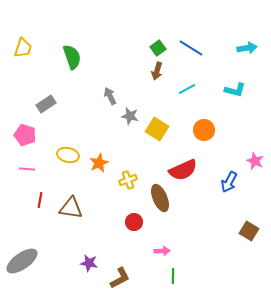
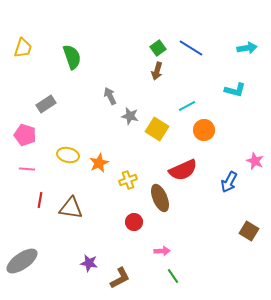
cyan line: moved 17 px down
green line: rotated 35 degrees counterclockwise
